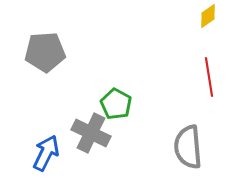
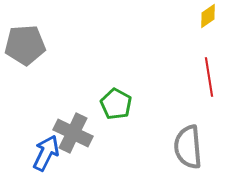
gray pentagon: moved 20 px left, 7 px up
gray cross: moved 18 px left
